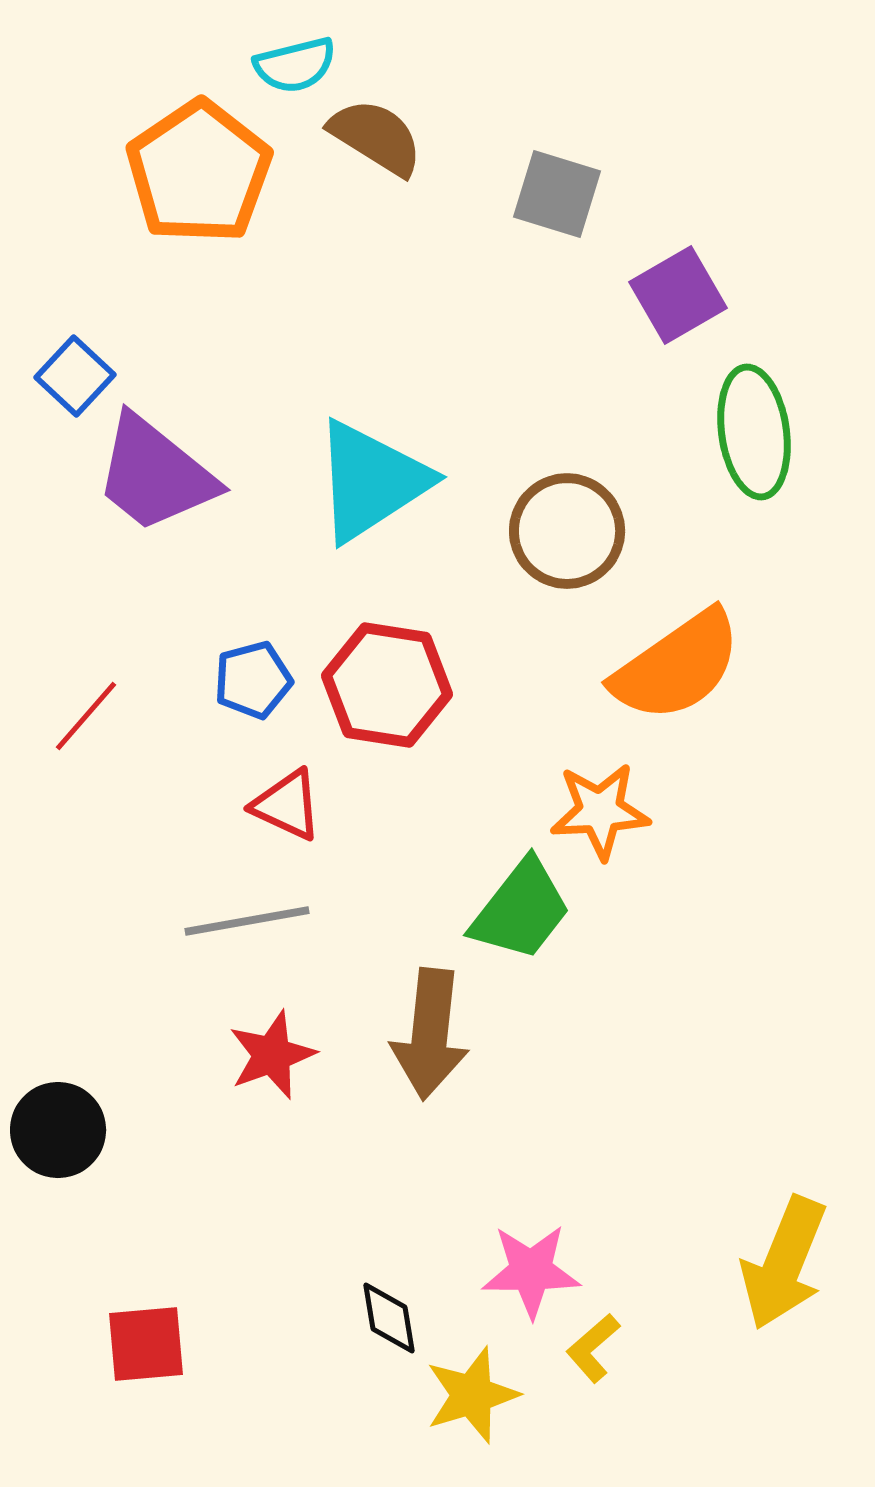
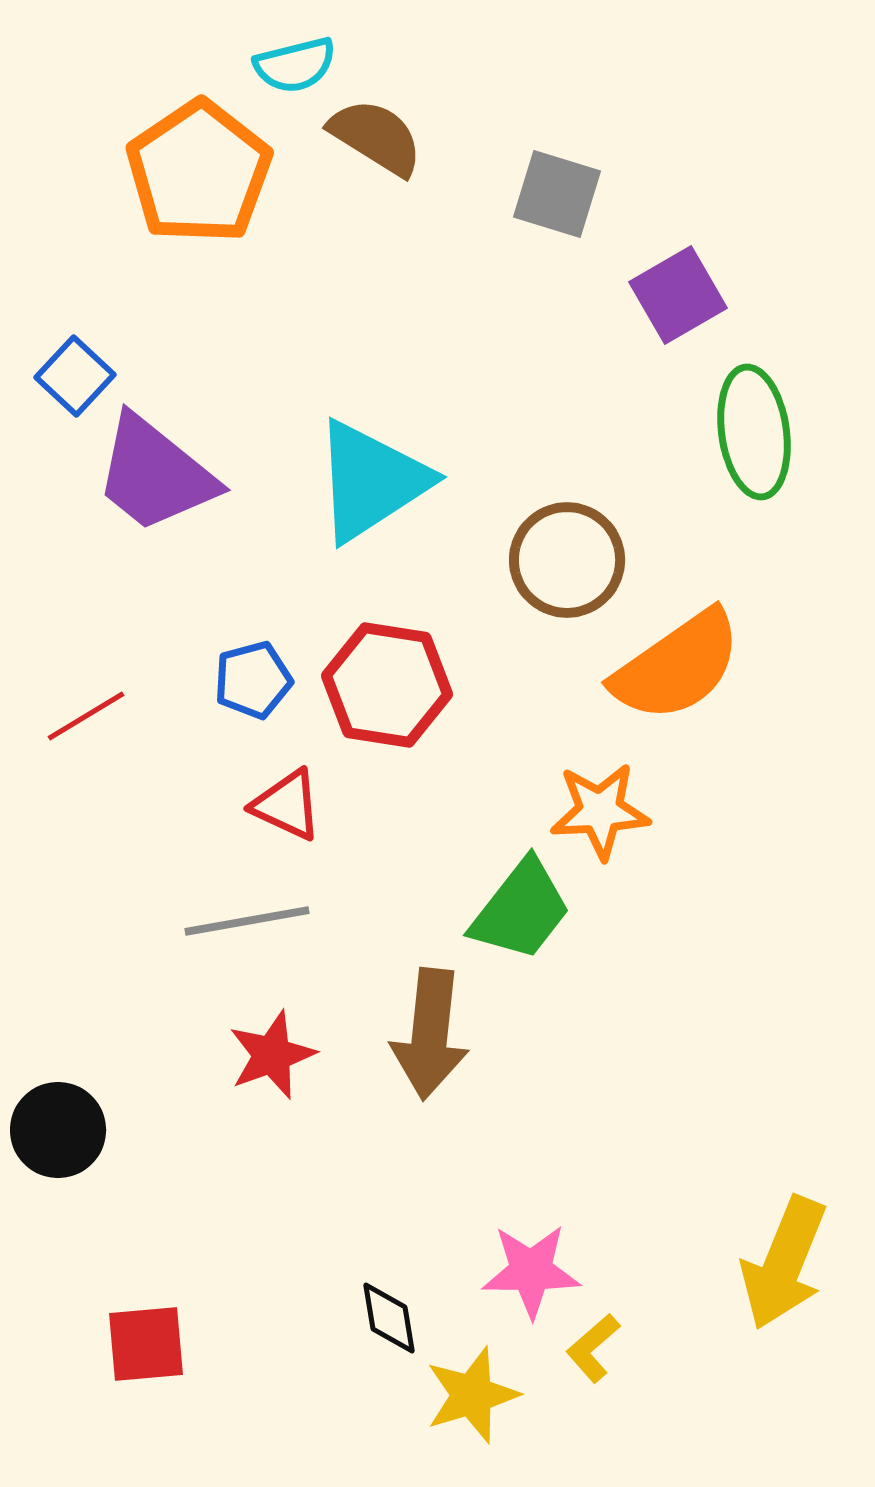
brown circle: moved 29 px down
red line: rotated 18 degrees clockwise
